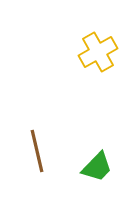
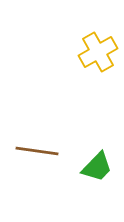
brown line: rotated 69 degrees counterclockwise
